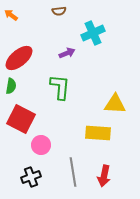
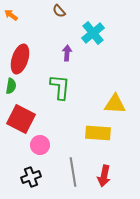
brown semicircle: rotated 56 degrees clockwise
cyan cross: rotated 15 degrees counterclockwise
purple arrow: rotated 63 degrees counterclockwise
red ellipse: moved 1 px right, 1 px down; rotated 32 degrees counterclockwise
pink circle: moved 1 px left
